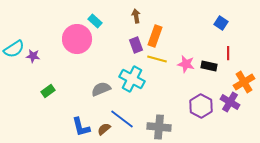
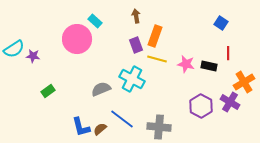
brown semicircle: moved 4 px left
